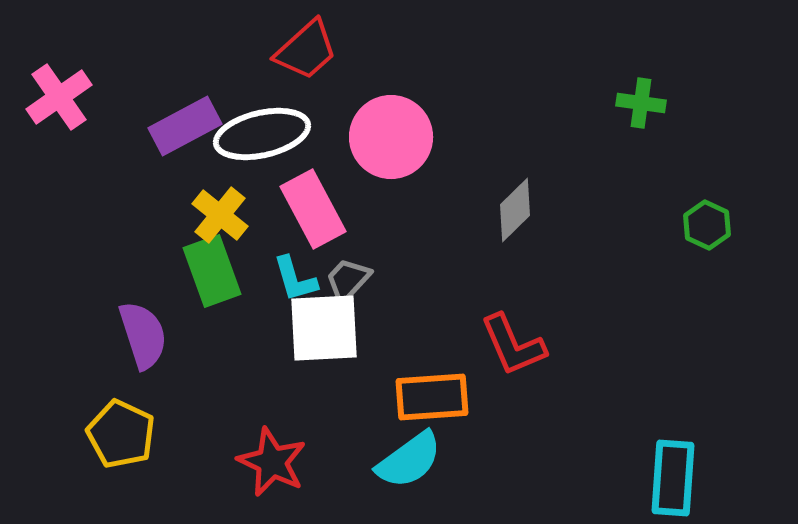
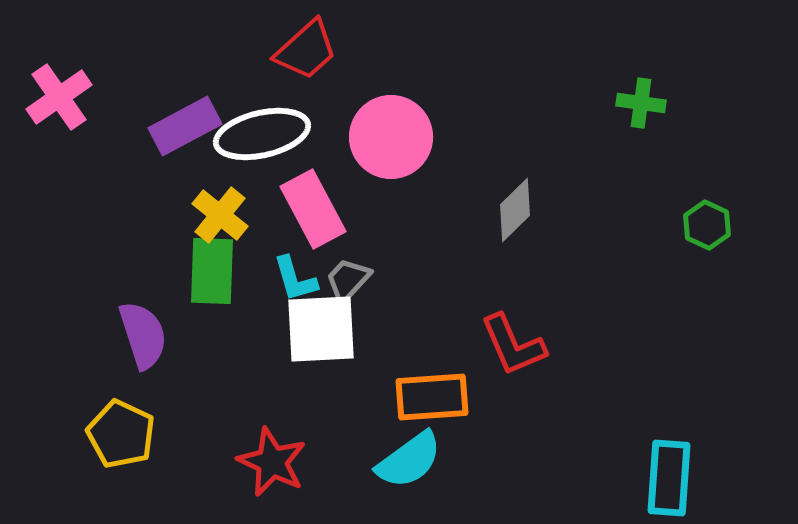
green rectangle: rotated 22 degrees clockwise
white square: moved 3 px left, 1 px down
cyan rectangle: moved 4 px left
